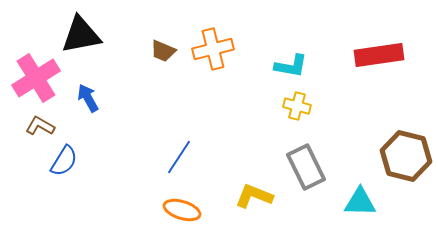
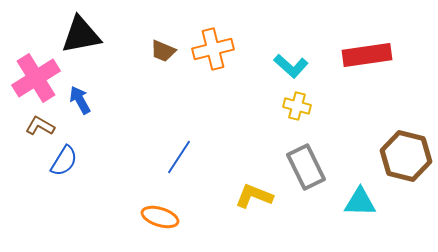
red rectangle: moved 12 px left
cyan L-shape: rotated 32 degrees clockwise
blue arrow: moved 8 px left, 2 px down
orange ellipse: moved 22 px left, 7 px down
